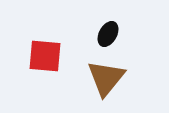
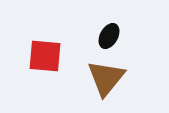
black ellipse: moved 1 px right, 2 px down
